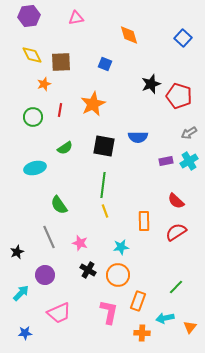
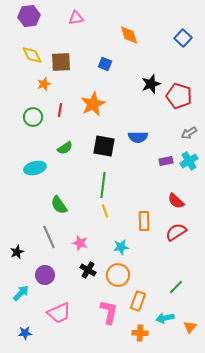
orange cross at (142, 333): moved 2 px left
